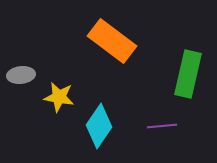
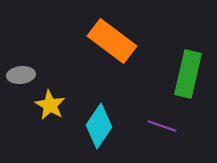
yellow star: moved 9 px left, 8 px down; rotated 20 degrees clockwise
purple line: rotated 24 degrees clockwise
